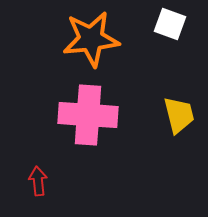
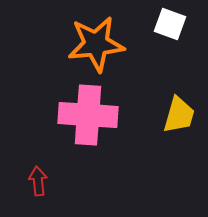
orange star: moved 5 px right, 5 px down
yellow trapezoid: rotated 30 degrees clockwise
